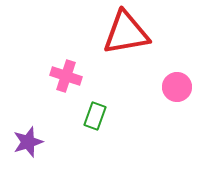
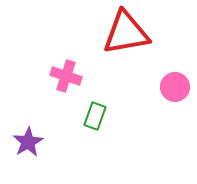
pink circle: moved 2 px left
purple star: rotated 12 degrees counterclockwise
